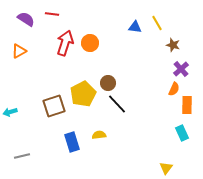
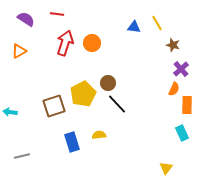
red line: moved 5 px right
blue triangle: moved 1 px left
orange circle: moved 2 px right
cyan arrow: rotated 24 degrees clockwise
